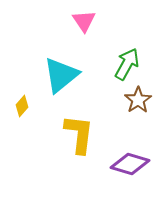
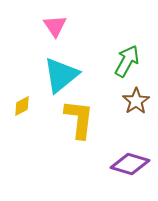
pink triangle: moved 29 px left, 5 px down
green arrow: moved 3 px up
brown star: moved 2 px left, 1 px down
yellow diamond: rotated 20 degrees clockwise
yellow L-shape: moved 15 px up
